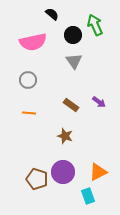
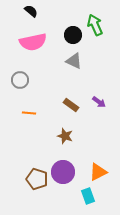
black semicircle: moved 21 px left, 3 px up
gray triangle: rotated 30 degrees counterclockwise
gray circle: moved 8 px left
